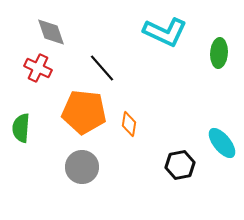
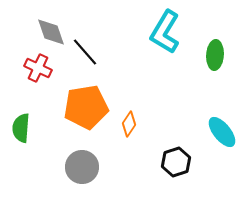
cyan L-shape: rotated 96 degrees clockwise
green ellipse: moved 4 px left, 2 px down
black line: moved 17 px left, 16 px up
orange pentagon: moved 2 px right, 5 px up; rotated 15 degrees counterclockwise
orange diamond: rotated 25 degrees clockwise
cyan ellipse: moved 11 px up
black hexagon: moved 4 px left, 3 px up; rotated 8 degrees counterclockwise
